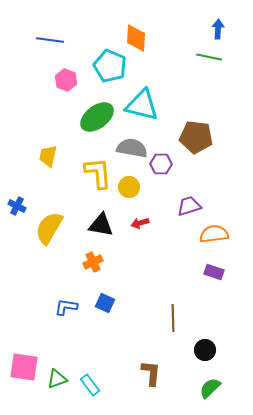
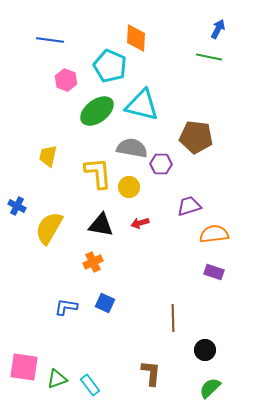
blue arrow: rotated 24 degrees clockwise
green ellipse: moved 6 px up
